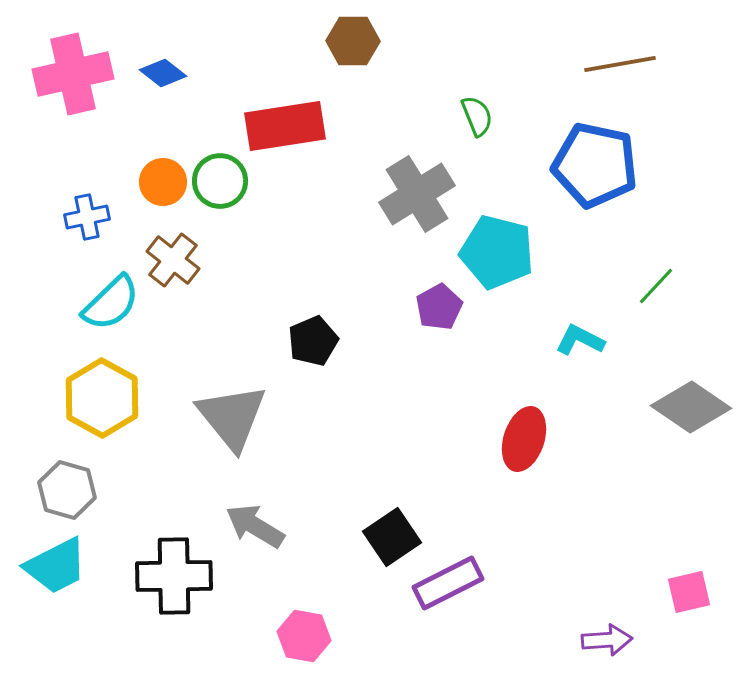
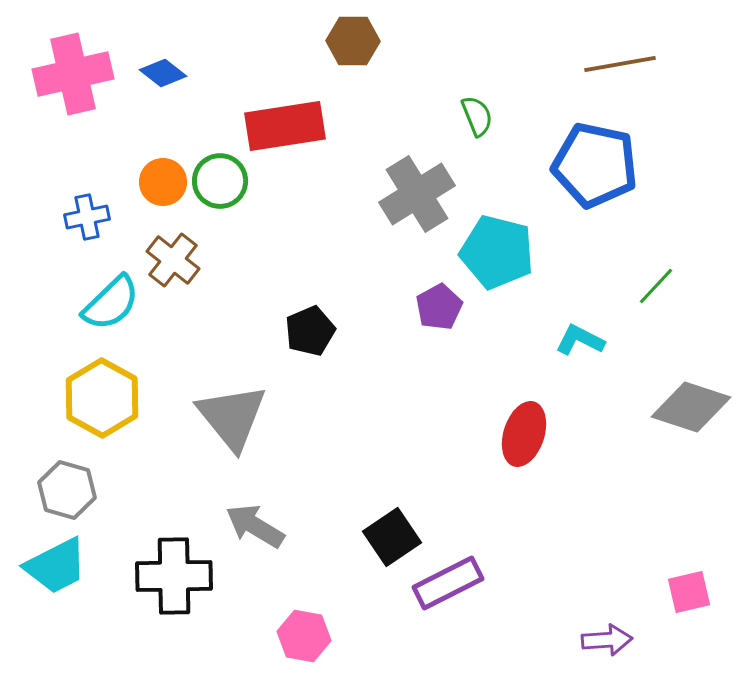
black pentagon: moved 3 px left, 10 px up
gray diamond: rotated 16 degrees counterclockwise
red ellipse: moved 5 px up
